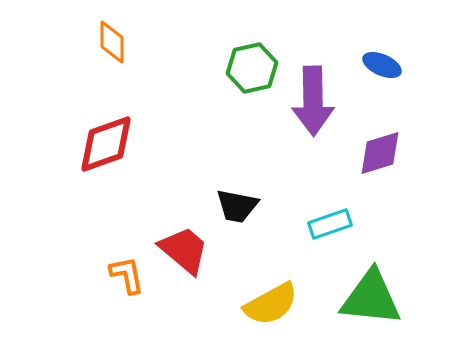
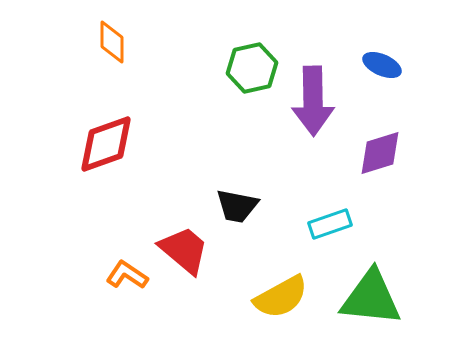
orange L-shape: rotated 45 degrees counterclockwise
yellow semicircle: moved 10 px right, 7 px up
